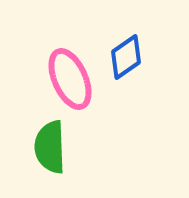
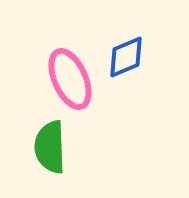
blue diamond: rotated 12 degrees clockwise
